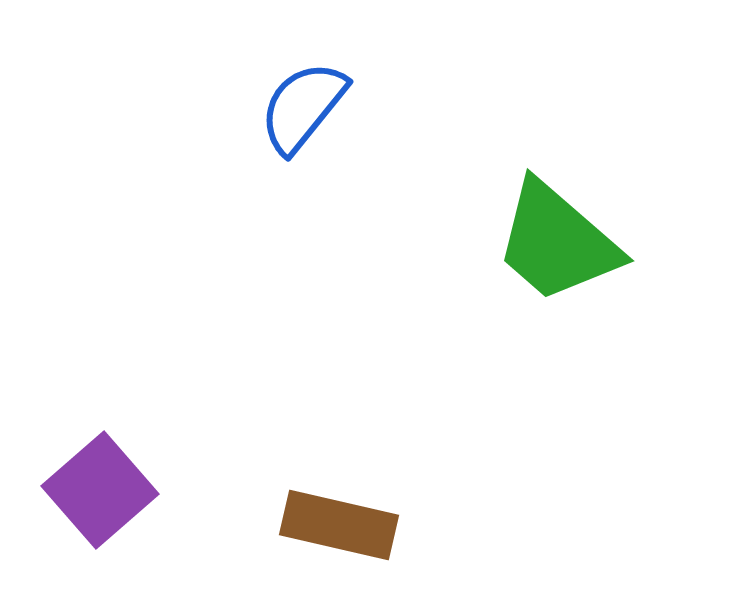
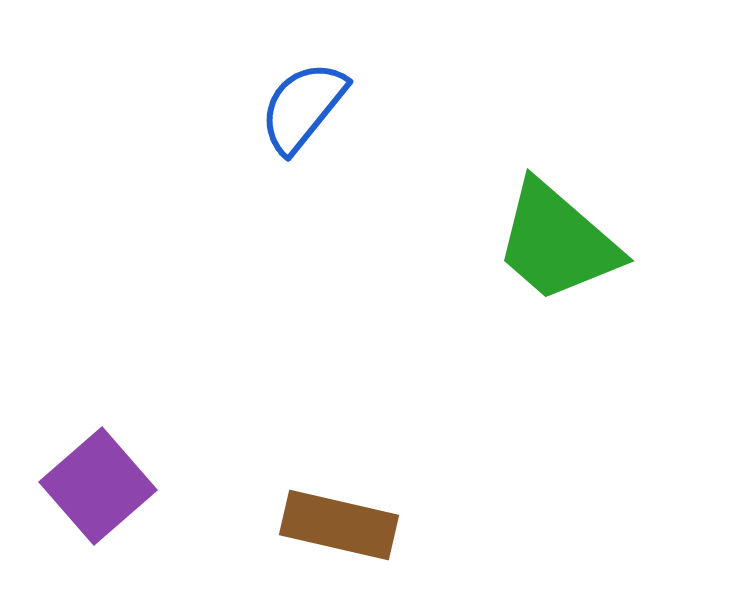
purple square: moved 2 px left, 4 px up
